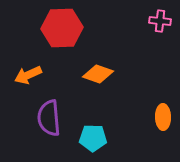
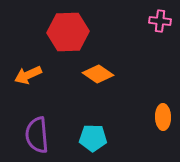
red hexagon: moved 6 px right, 4 px down
orange diamond: rotated 16 degrees clockwise
purple semicircle: moved 12 px left, 17 px down
